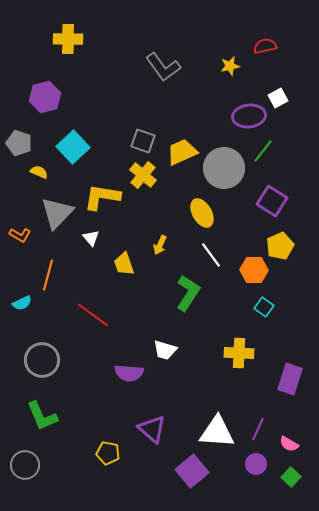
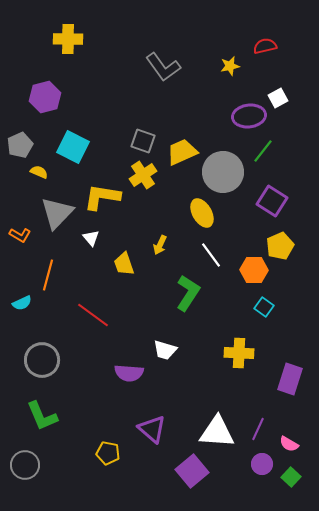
gray pentagon at (19, 143): moved 1 px right, 2 px down; rotated 30 degrees clockwise
cyan square at (73, 147): rotated 20 degrees counterclockwise
gray circle at (224, 168): moved 1 px left, 4 px down
yellow cross at (143, 175): rotated 16 degrees clockwise
purple circle at (256, 464): moved 6 px right
